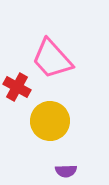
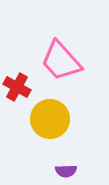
pink trapezoid: moved 9 px right, 2 px down
yellow circle: moved 2 px up
